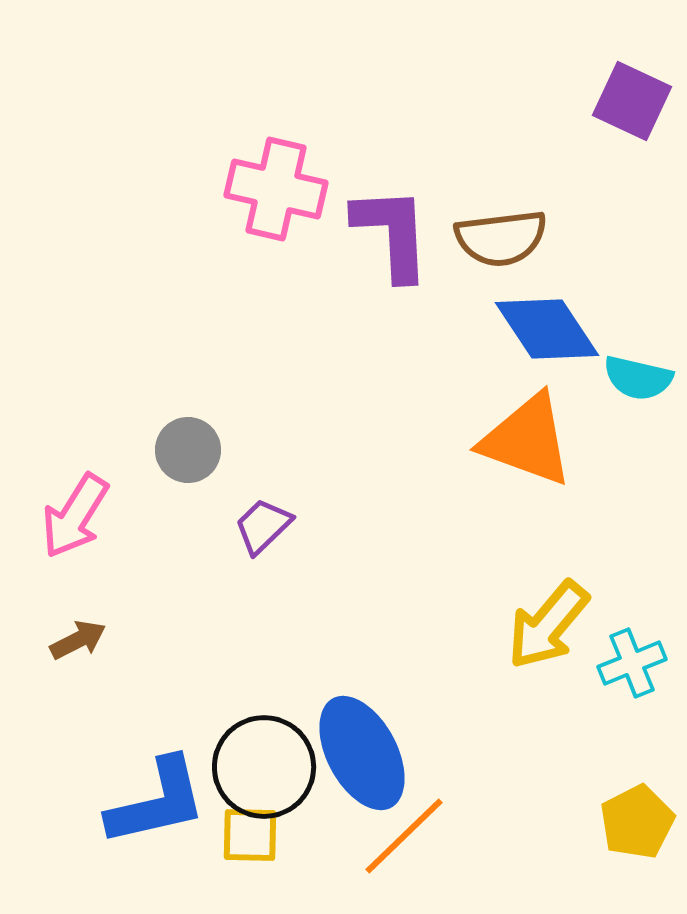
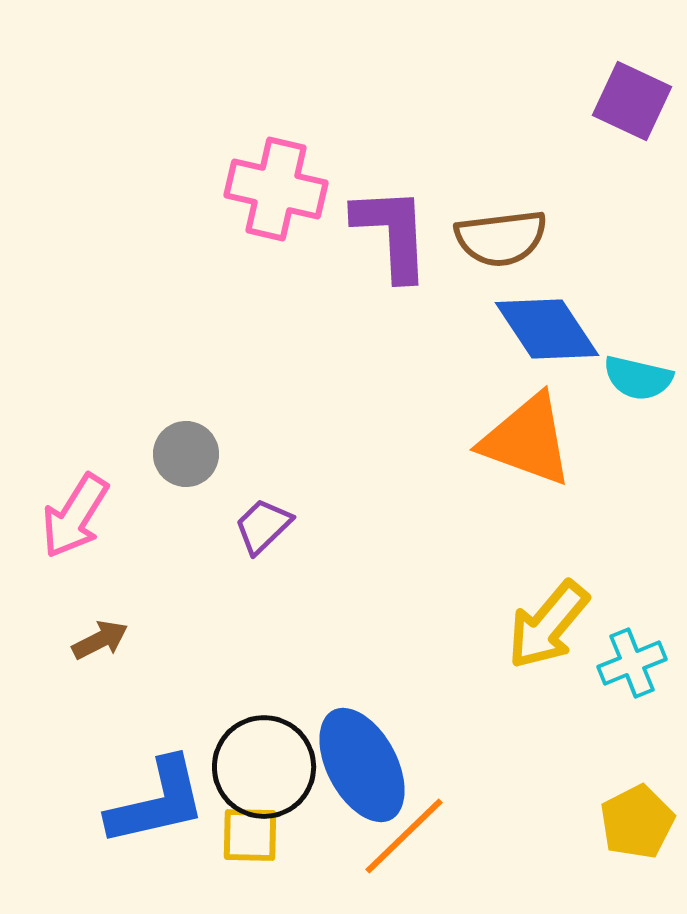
gray circle: moved 2 px left, 4 px down
brown arrow: moved 22 px right
blue ellipse: moved 12 px down
